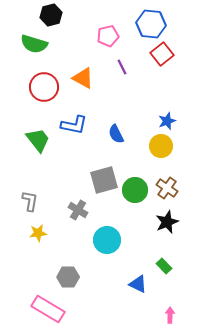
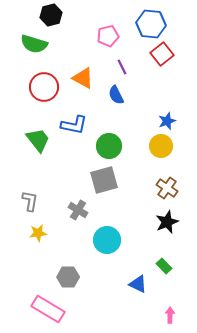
blue semicircle: moved 39 px up
green circle: moved 26 px left, 44 px up
